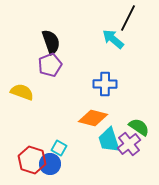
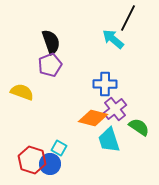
purple cross: moved 14 px left, 35 px up
